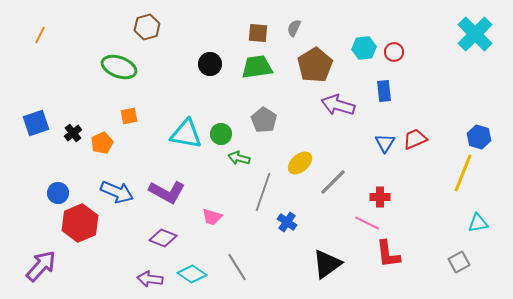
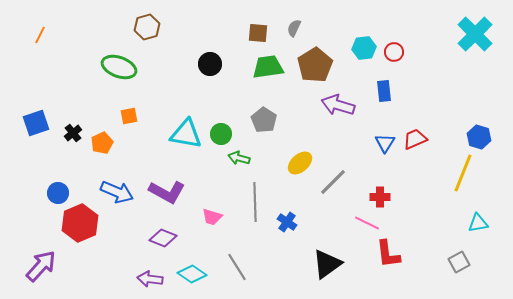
green trapezoid at (257, 67): moved 11 px right
gray line at (263, 192): moved 8 px left, 10 px down; rotated 21 degrees counterclockwise
